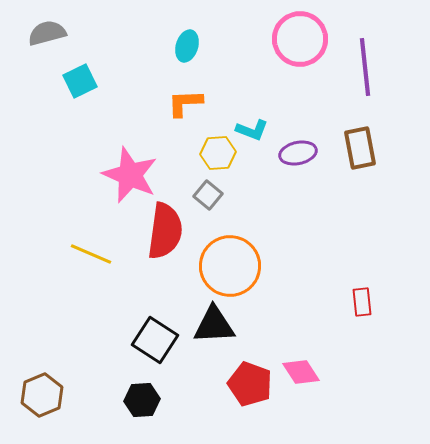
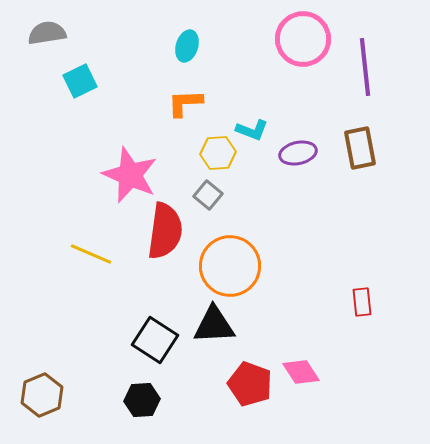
gray semicircle: rotated 6 degrees clockwise
pink circle: moved 3 px right
